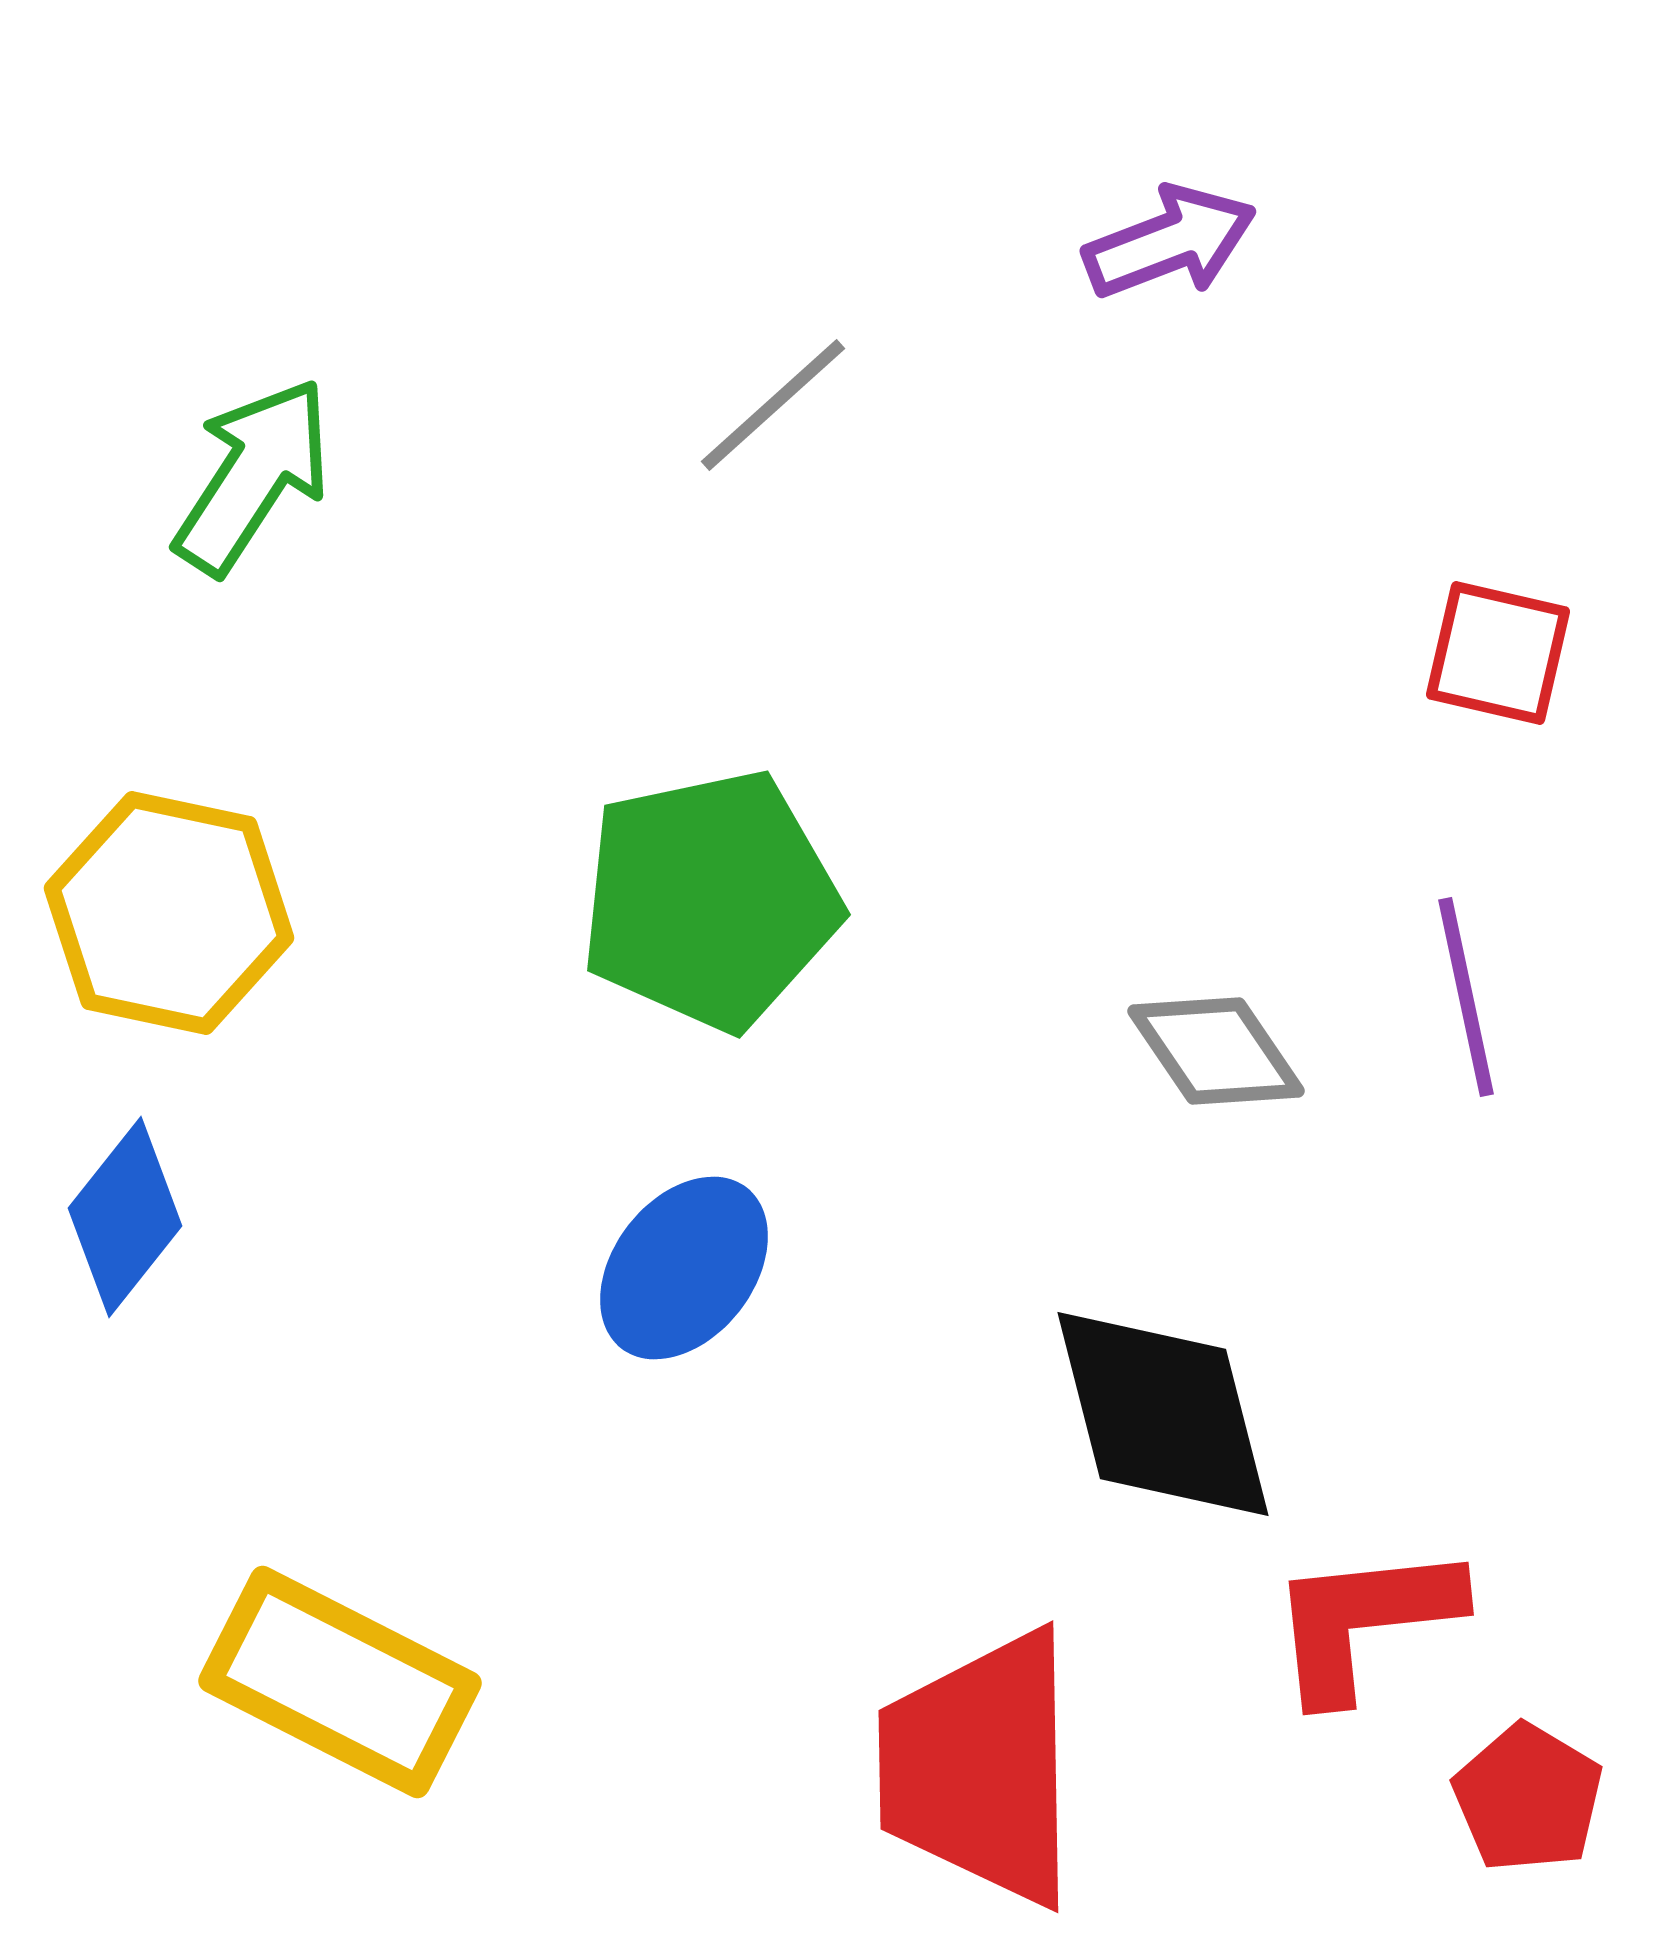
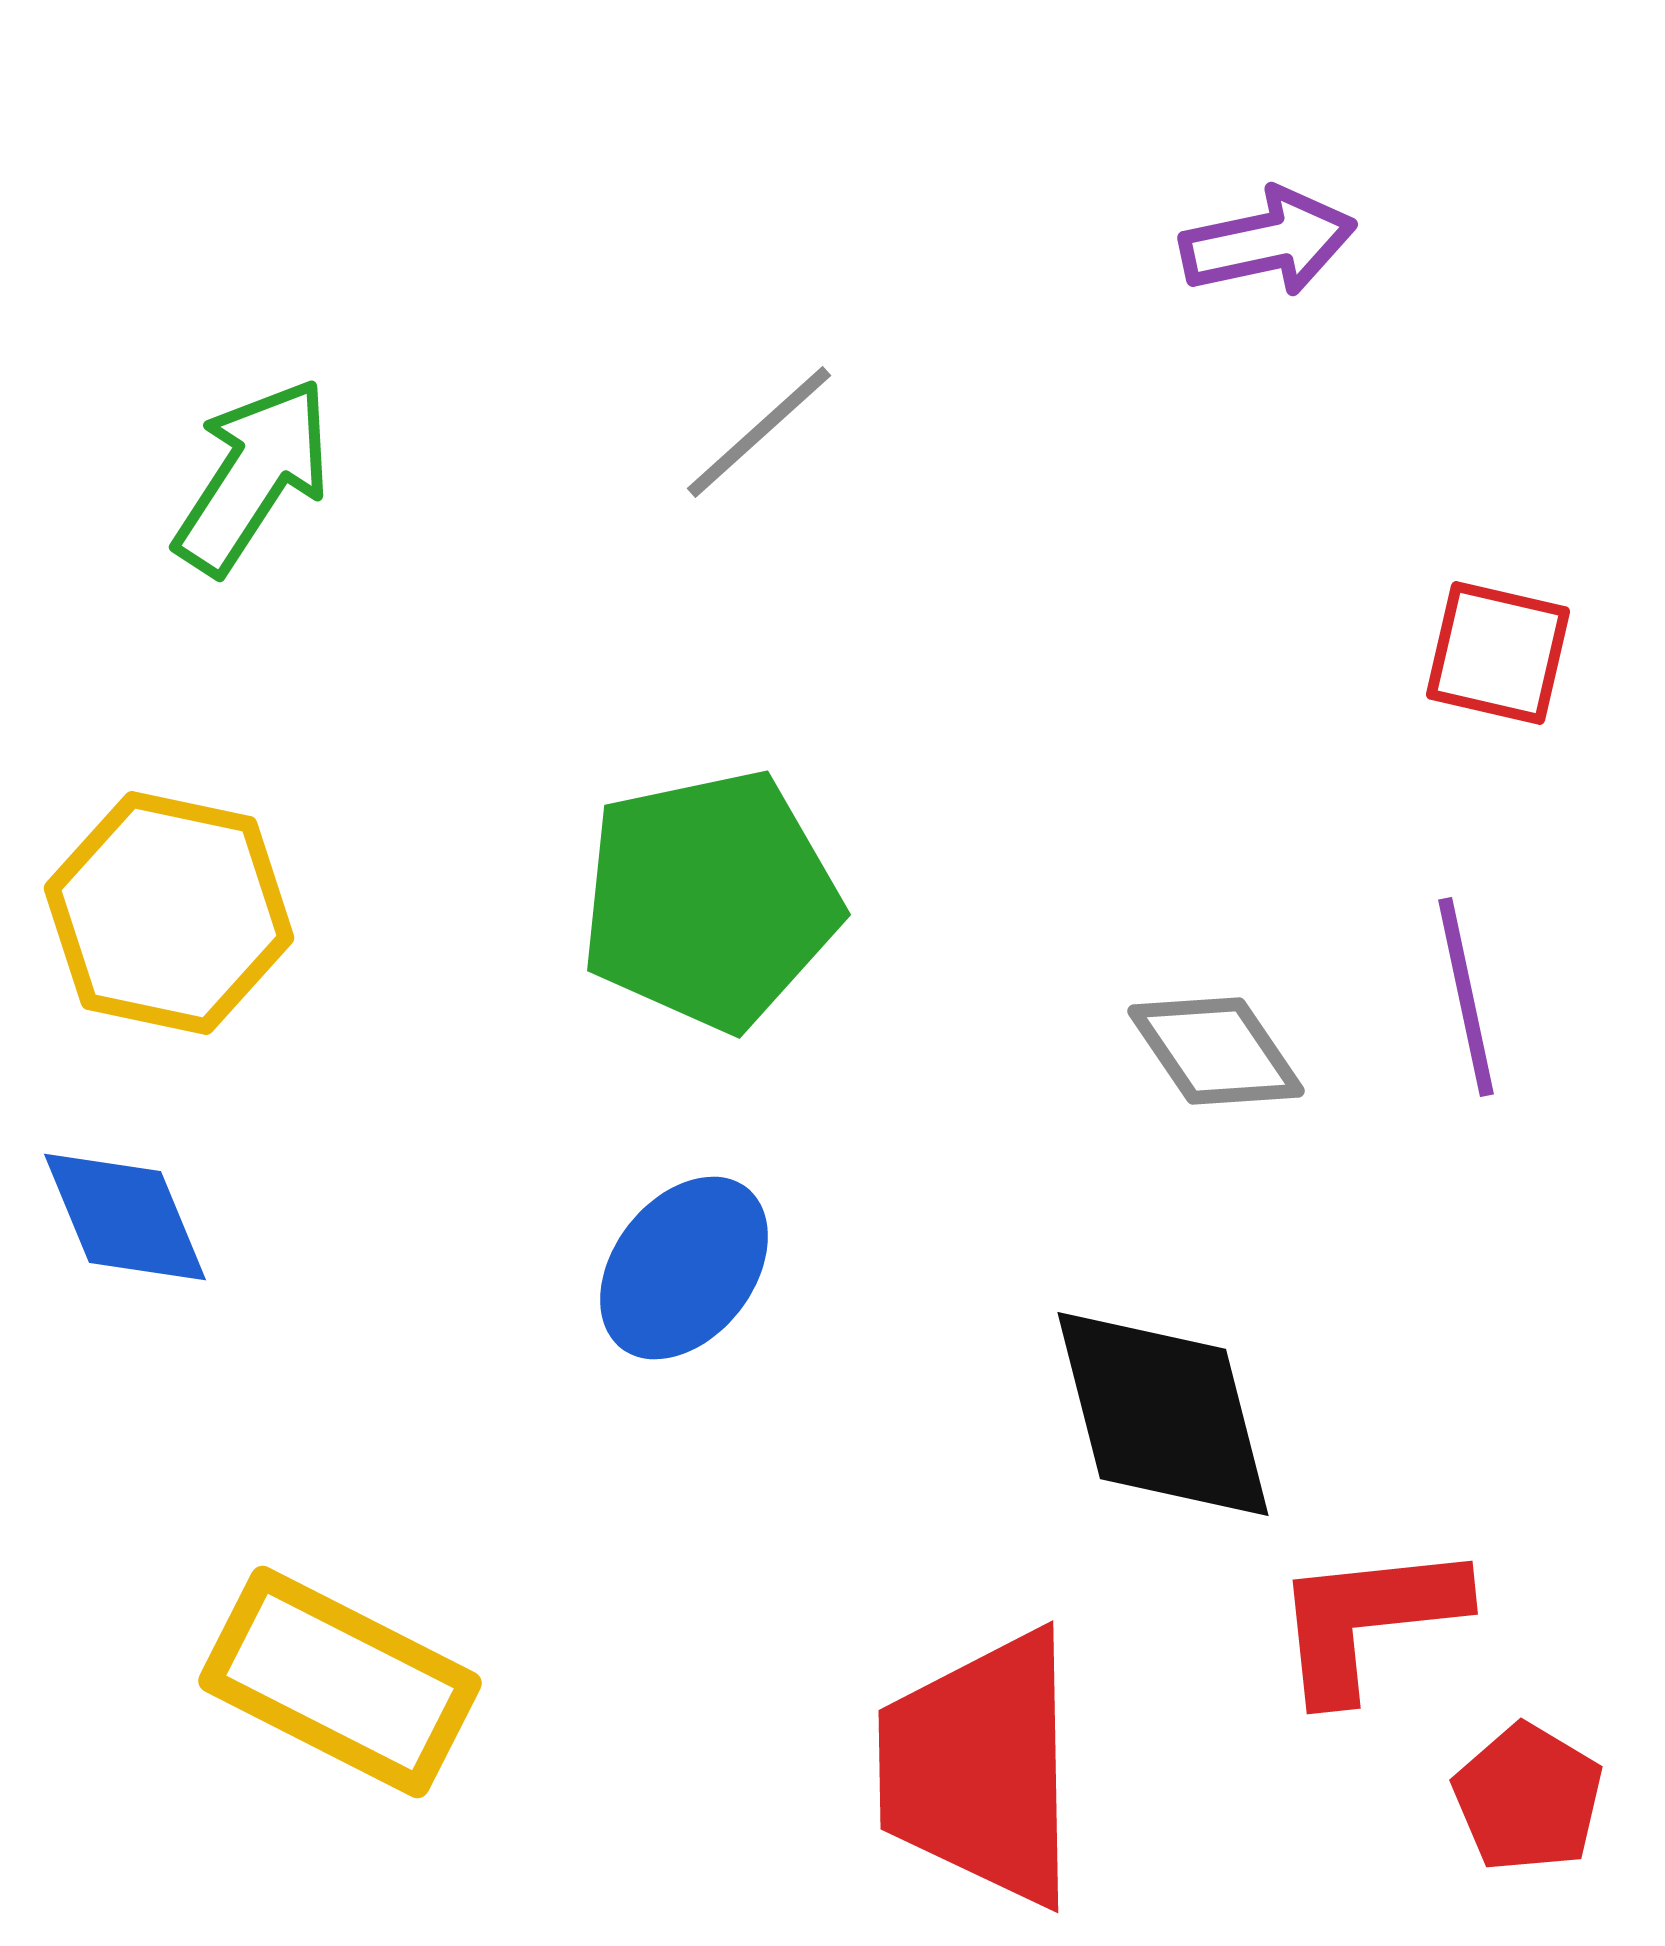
purple arrow: moved 98 px right; rotated 9 degrees clockwise
gray line: moved 14 px left, 27 px down
blue diamond: rotated 61 degrees counterclockwise
red L-shape: moved 4 px right, 1 px up
